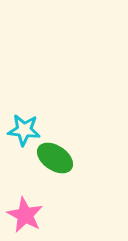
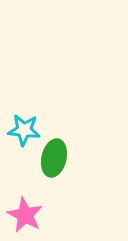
green ellipse: moved 1 px left; rotated 69 degrees clockwise
